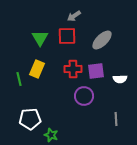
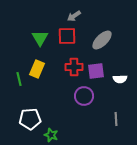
red cross: moved 1 px right, 2 px up
